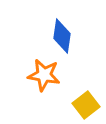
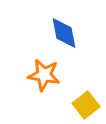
blue diamond: moved 2 px right, 3 px up; rotated 20 degrees counterclockwise
